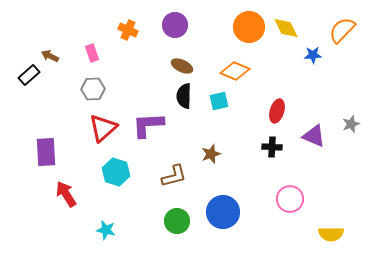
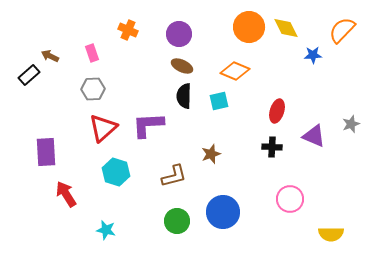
purple circle: moved 4 px right, 9 px down
